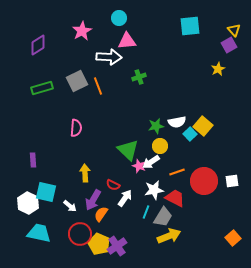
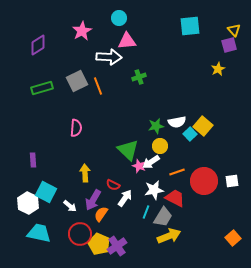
purple square at (229, 45): rotated 14 degrees clockwise
cyan square at (46, 192): rotated 15 degrees clockwise
